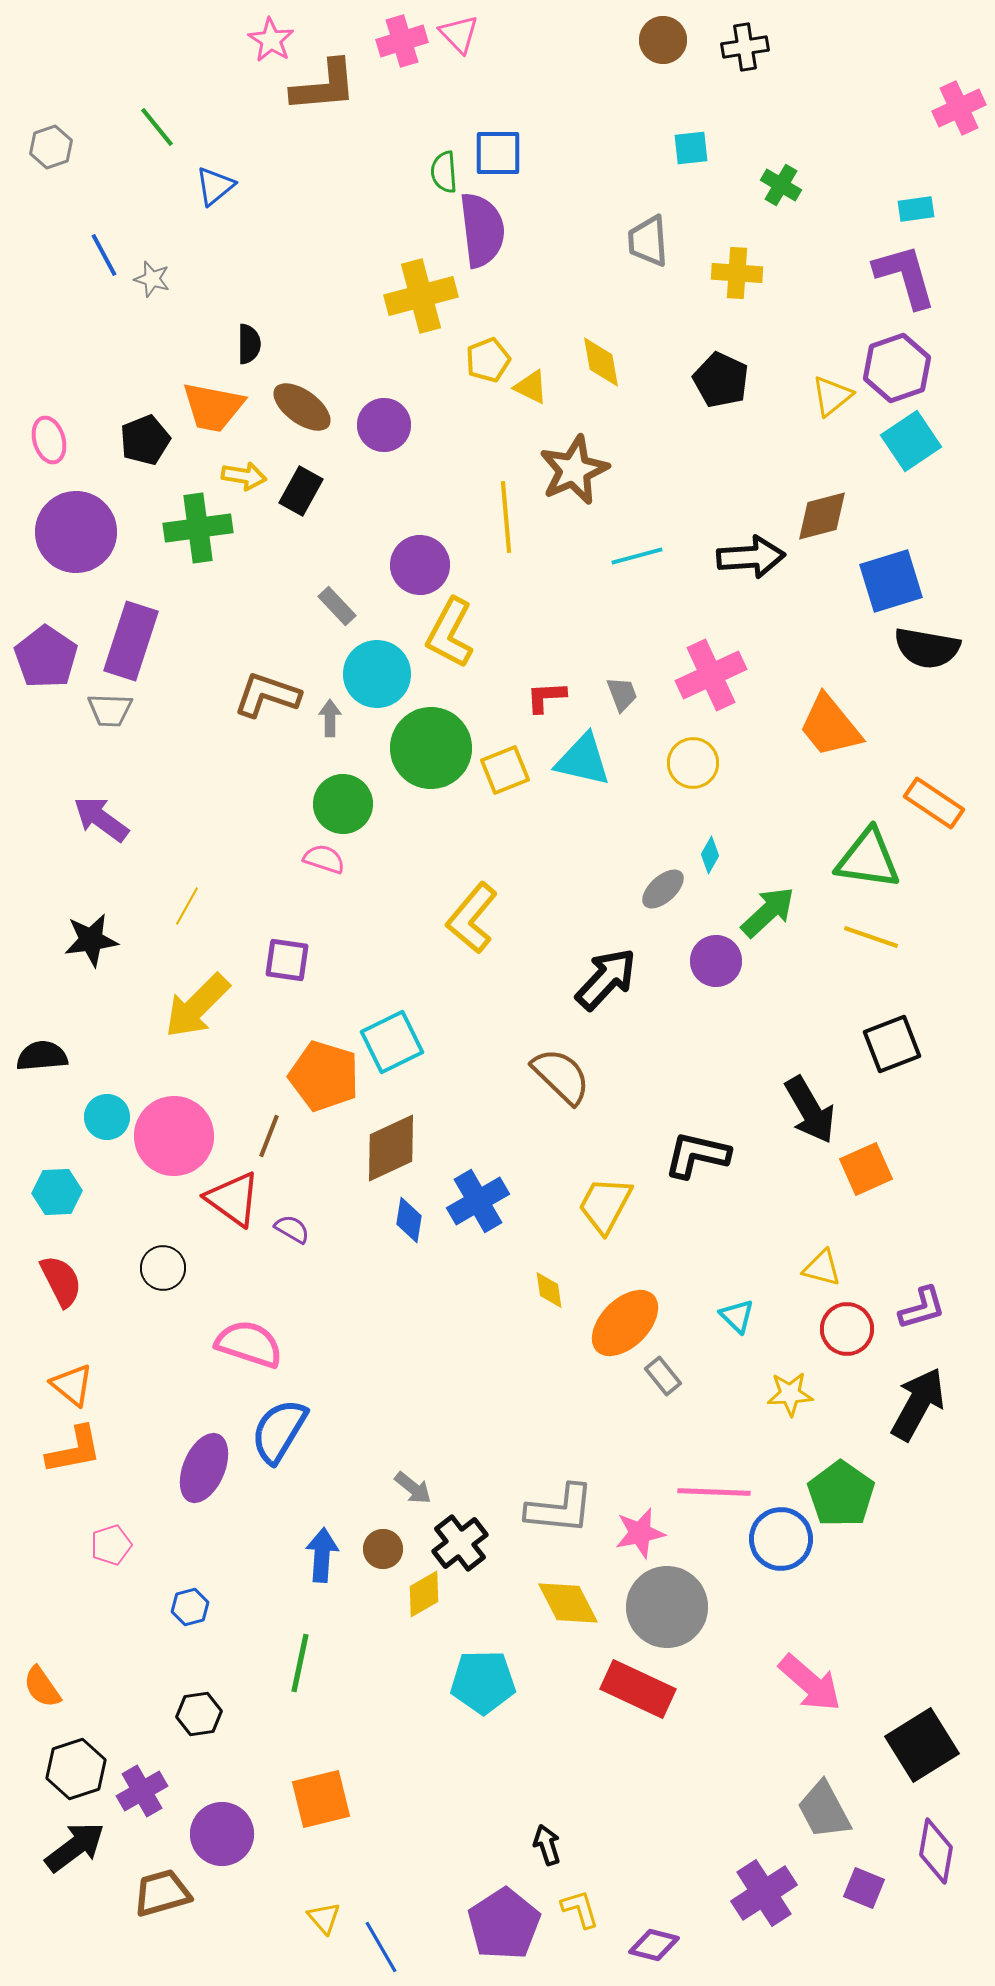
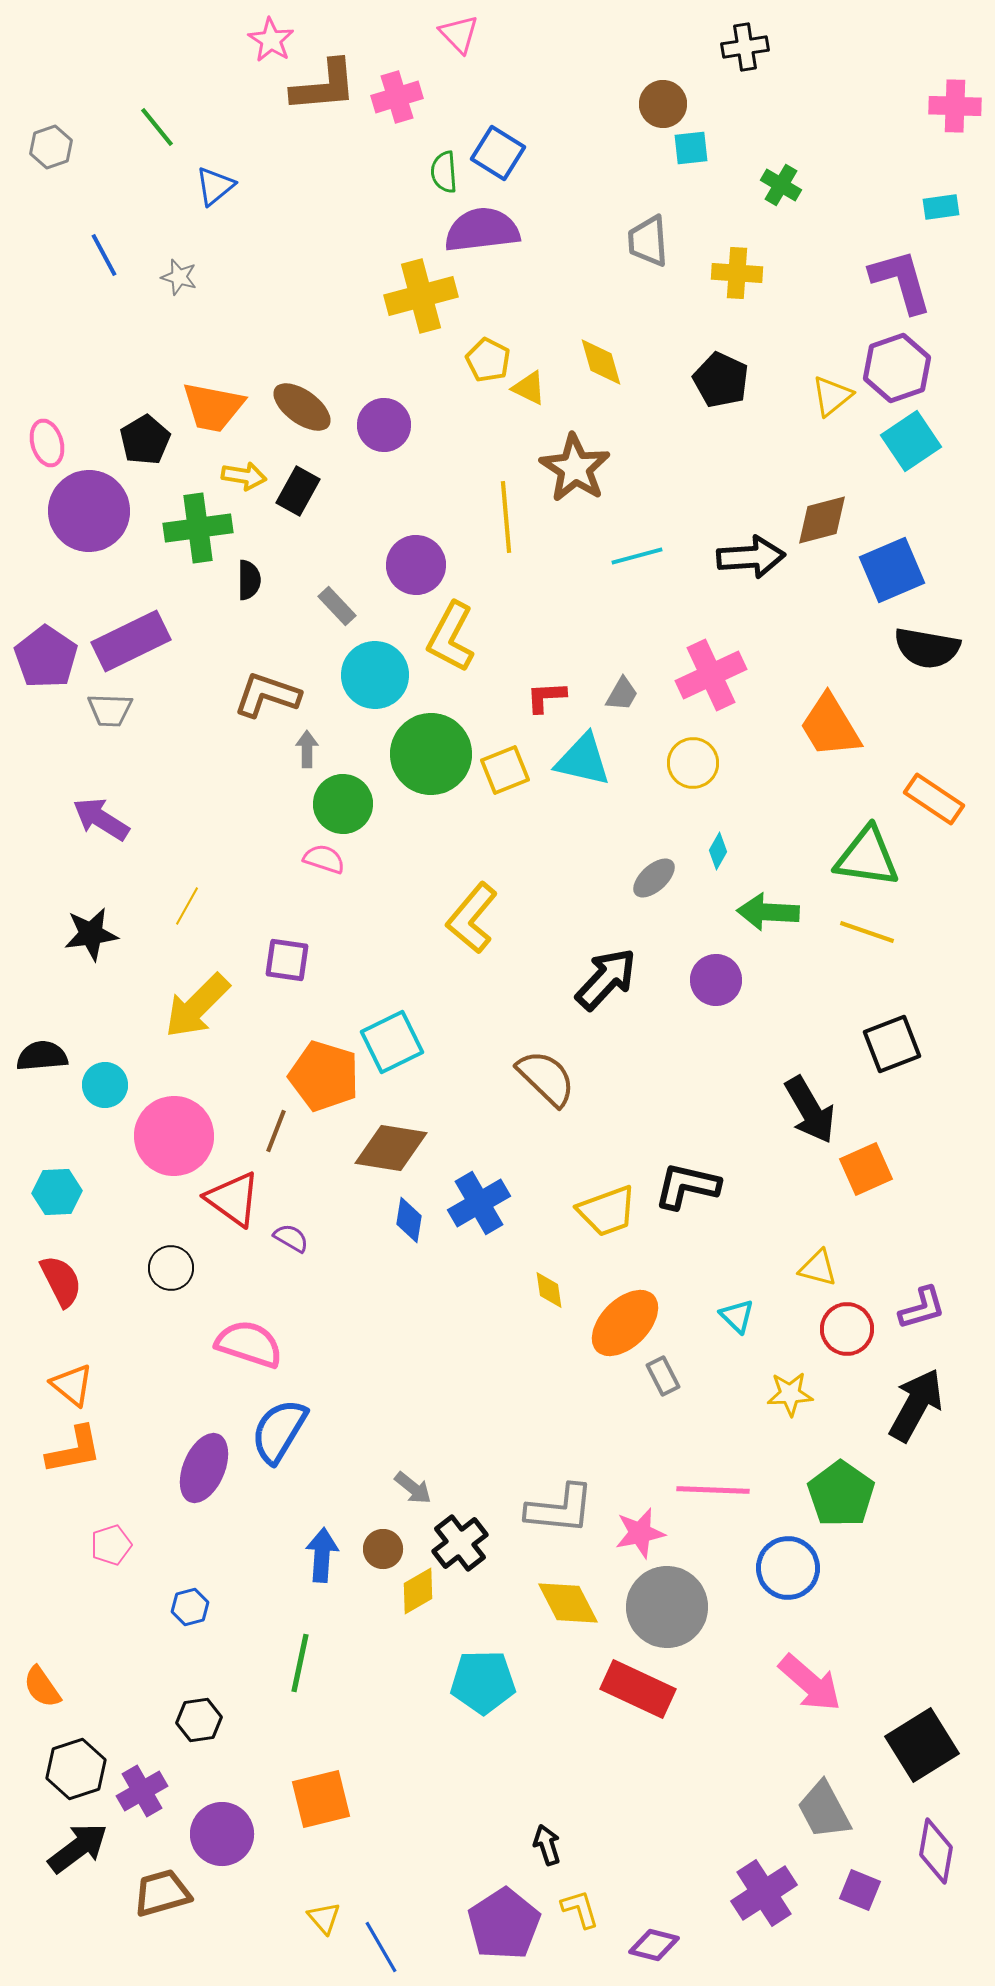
brown circle at (663, 40): moved 64 px down
pink cross at (402, 41): moved 5 px left, 56 px down
pink cross at (959, 108): moved 4 px left, 2 px up; rotated 27 degrees clockwise
blue square at (498, 153): rotated 32 degrees clockwise
cyan rectangle at (916, 209): moved 25 px right, 2 px up
purple semicircle at (482, 230): rotated 90 degrees counterclockwise
purple L-shape at (905, 276): moved 4 px left, 5 px down
gray star at (152, 279): moved 27 px right, 2 px up
black semicircle at (249, 344): moved 236 px down
yellow pentagon at (488, 360): rotated 24 degrees counterclockwise
yellow diamond at (601, 362): rotated 6 degrees counterclockwise
yellow triangle at (531, 387): moved 2 px left, 1 px down
pink ellipse at (49, 440): moved 2 px left, 3 px down
black pentagon at (145, 440): rotated 9 degrees counterclockwise
brown star at (574, 470): moved 1 px right, 2 px up; rotated 16 degrees counterclockwise
black rectangle at (301, 491): moved 3 px left
brown diamond at (822, 516): moved 4 px down
purple circle at (76, 532): moved 13 px right, 21 px up
purple circle at (420, 565): moved 4 px left
blue square at (891, 581): moved 1 px right, 11 px up; rotated 6 degrees counterclockwise
yellow L-shape at (450, 633): moved 1 px right, 4 px down
purple rectangle at (131, 641): rotated 46 degrees clockwise
cyan circle at (377, 674): moved 2 px left, 1 px down
gray trapezoid at (622, 694): rotated 51 degrees clockwise
gray arrow at (330, 718): moved 23 px left, 31 px down
orange trapezoid at (830, 726): rotated 8 degrees clockwise
green circle at (431, 748): moved 6 px down
orange rectangle at (934, 803): moved 4 px up
purple arrow at (101, 819): rotated 4 degrees counterclockwise
cyan diamond at (710, 855): moved 8 px right, 4 px up
green triangle at (868, 859): moved 1 px left, 2 px up
gray ellipse at (663, 889): moved 9 px left, 11 px up
green arrow at (768, 912): rotated 134 degrees counterclockwise
yellow line at (871, 937): moved 4 px left, 5 px up
black star at (91, 940): moved 6 px up
purple circle at (716, 961): moved 19 px down
brown semicircle at (561, 1076): moved 15 px left, 2 px down
cyan circle at (107, 1117): moved 2 px left, 32 px up
brown line at (269, 1136): moved 7 px right, 5 px up
brown diamond at (391, 1148): rotated 34 degrees clockwise
black L-shape at (697, 1155): moved 10 px left, 31 px down
blue cross at (478, 1201): moved 1 px right, 2 px down
yellow trapezoid at (605, 1205): moved 2 px right, 6 px down; rotated 138 degrees counterclockwise
purple semicircle at (292, 1229): moved 1 px left, 9 px down
black circle at (163, 1268): moved 8 px right
yellow triangle at (822, 1268): moved 4 px left
gray rectangle at (663, 1376): rotated 12 degrees clockwise
black arrow at (918, 1404): moved 2 px left, 1 px down
pink line at (714, 1492): moved 1 px left, 2 px up
blue circle at (781, 1539): moved 7 px right, 29 px down
yellow diamond at (424, 1594): moved 6 px left, 3 px up
black hexagon at (199, 1714): moved 6 px down
black arrow at (75, 1847): moved 3 px right, 1 px down
purple square at (864, 1888): moved 4 px left, 2 px down
